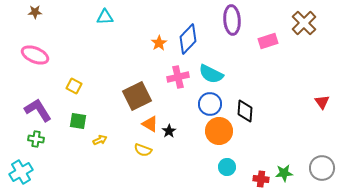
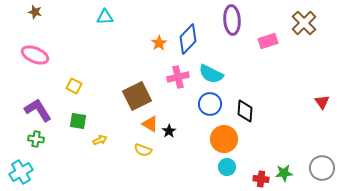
brown star: rotated 16 degrees clockwise
orange circle: moved 5 px right, 8 px down
